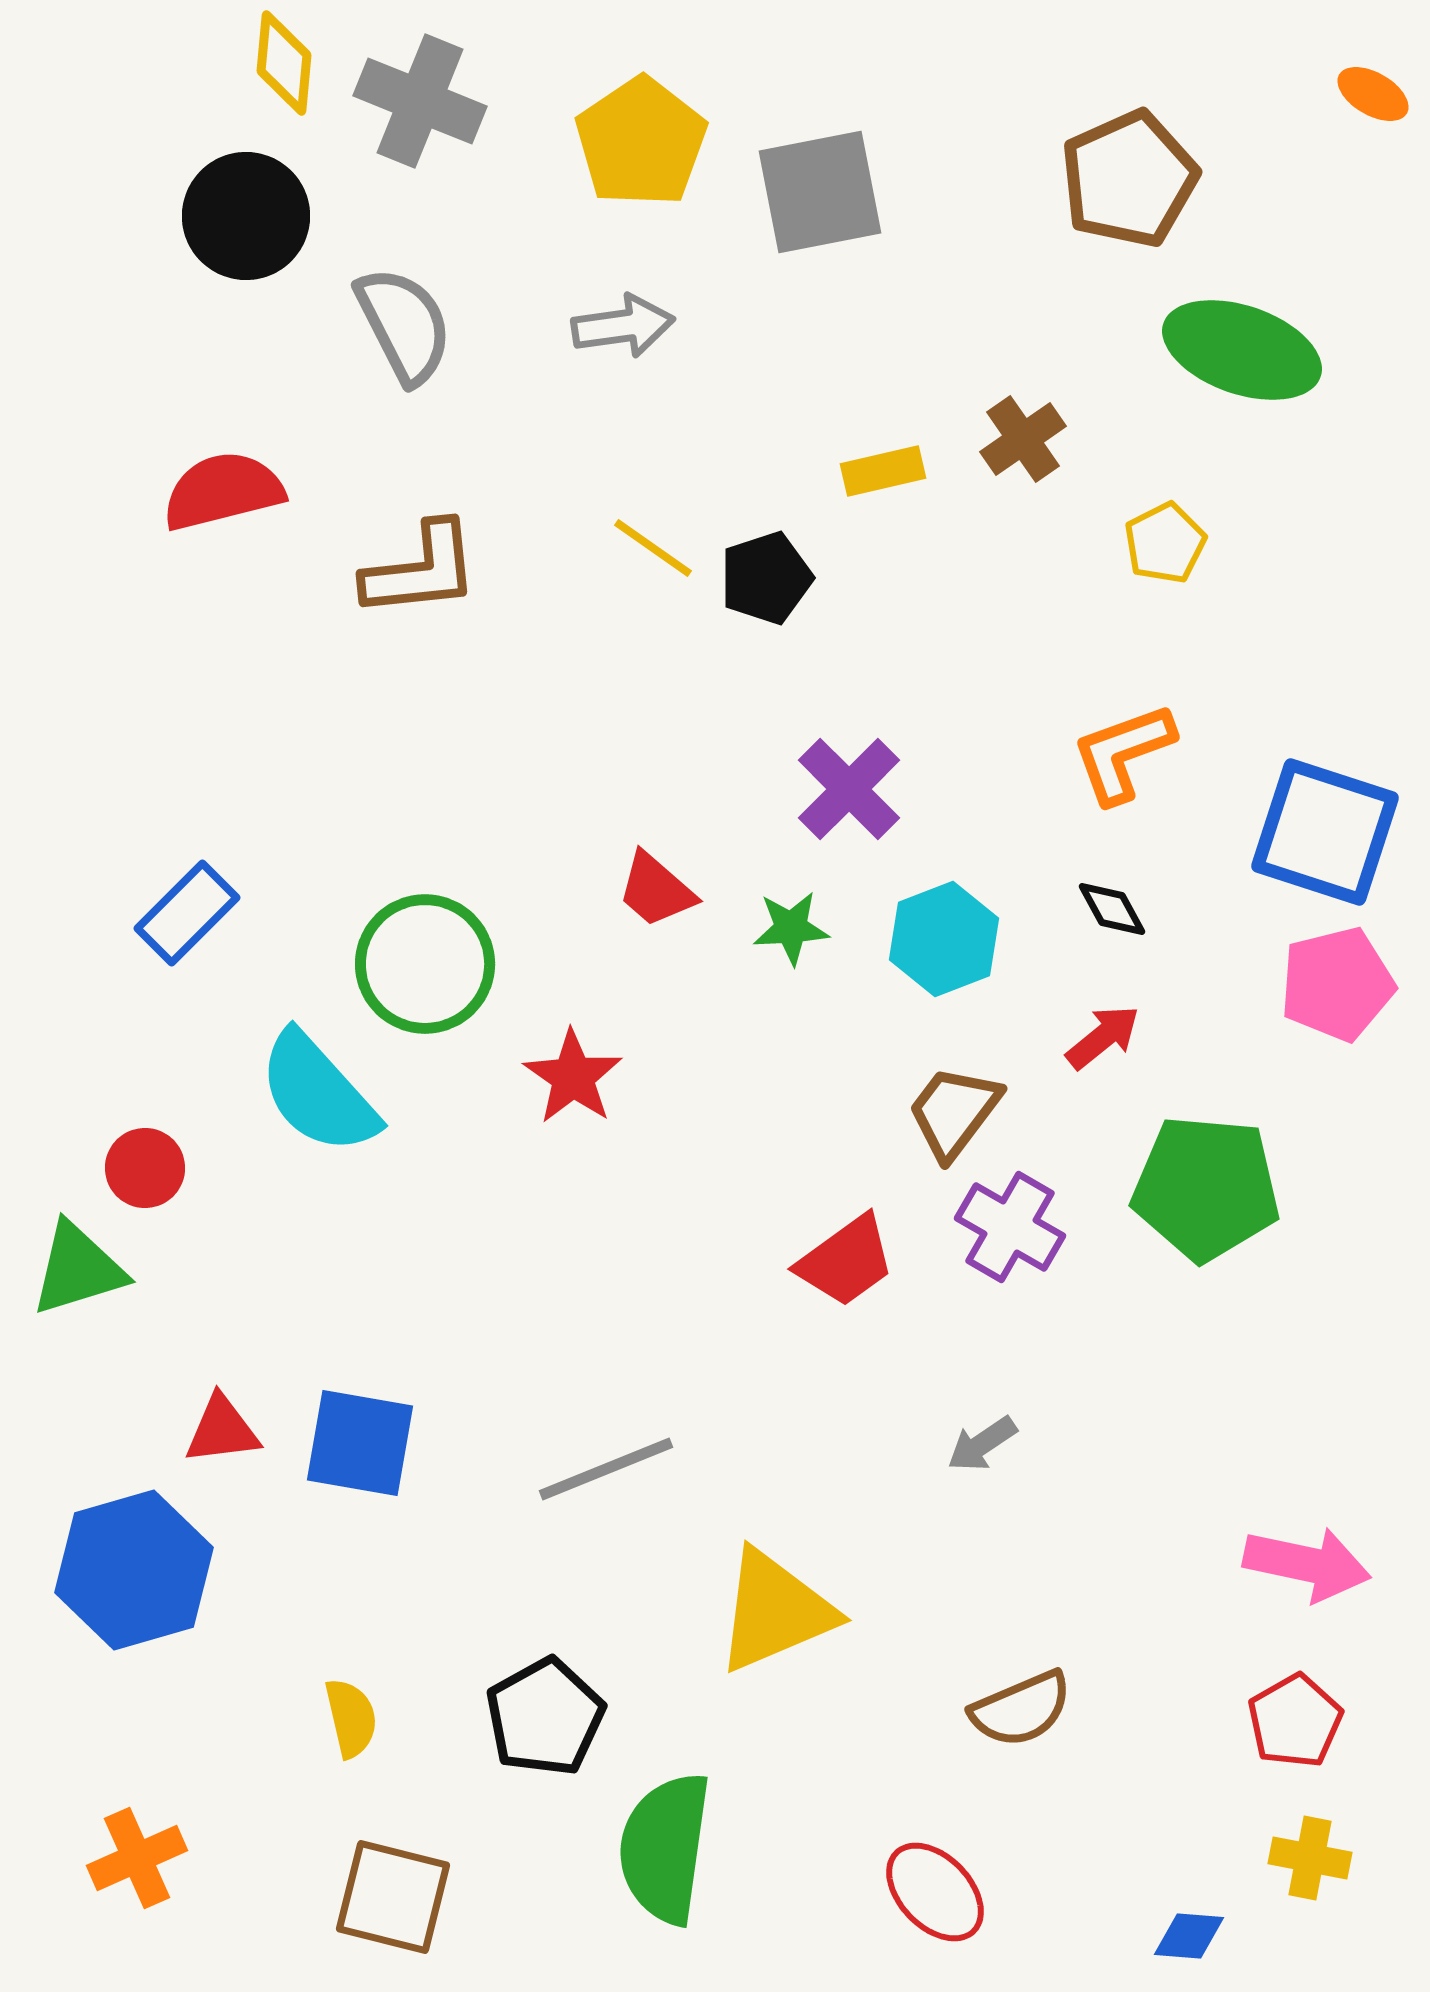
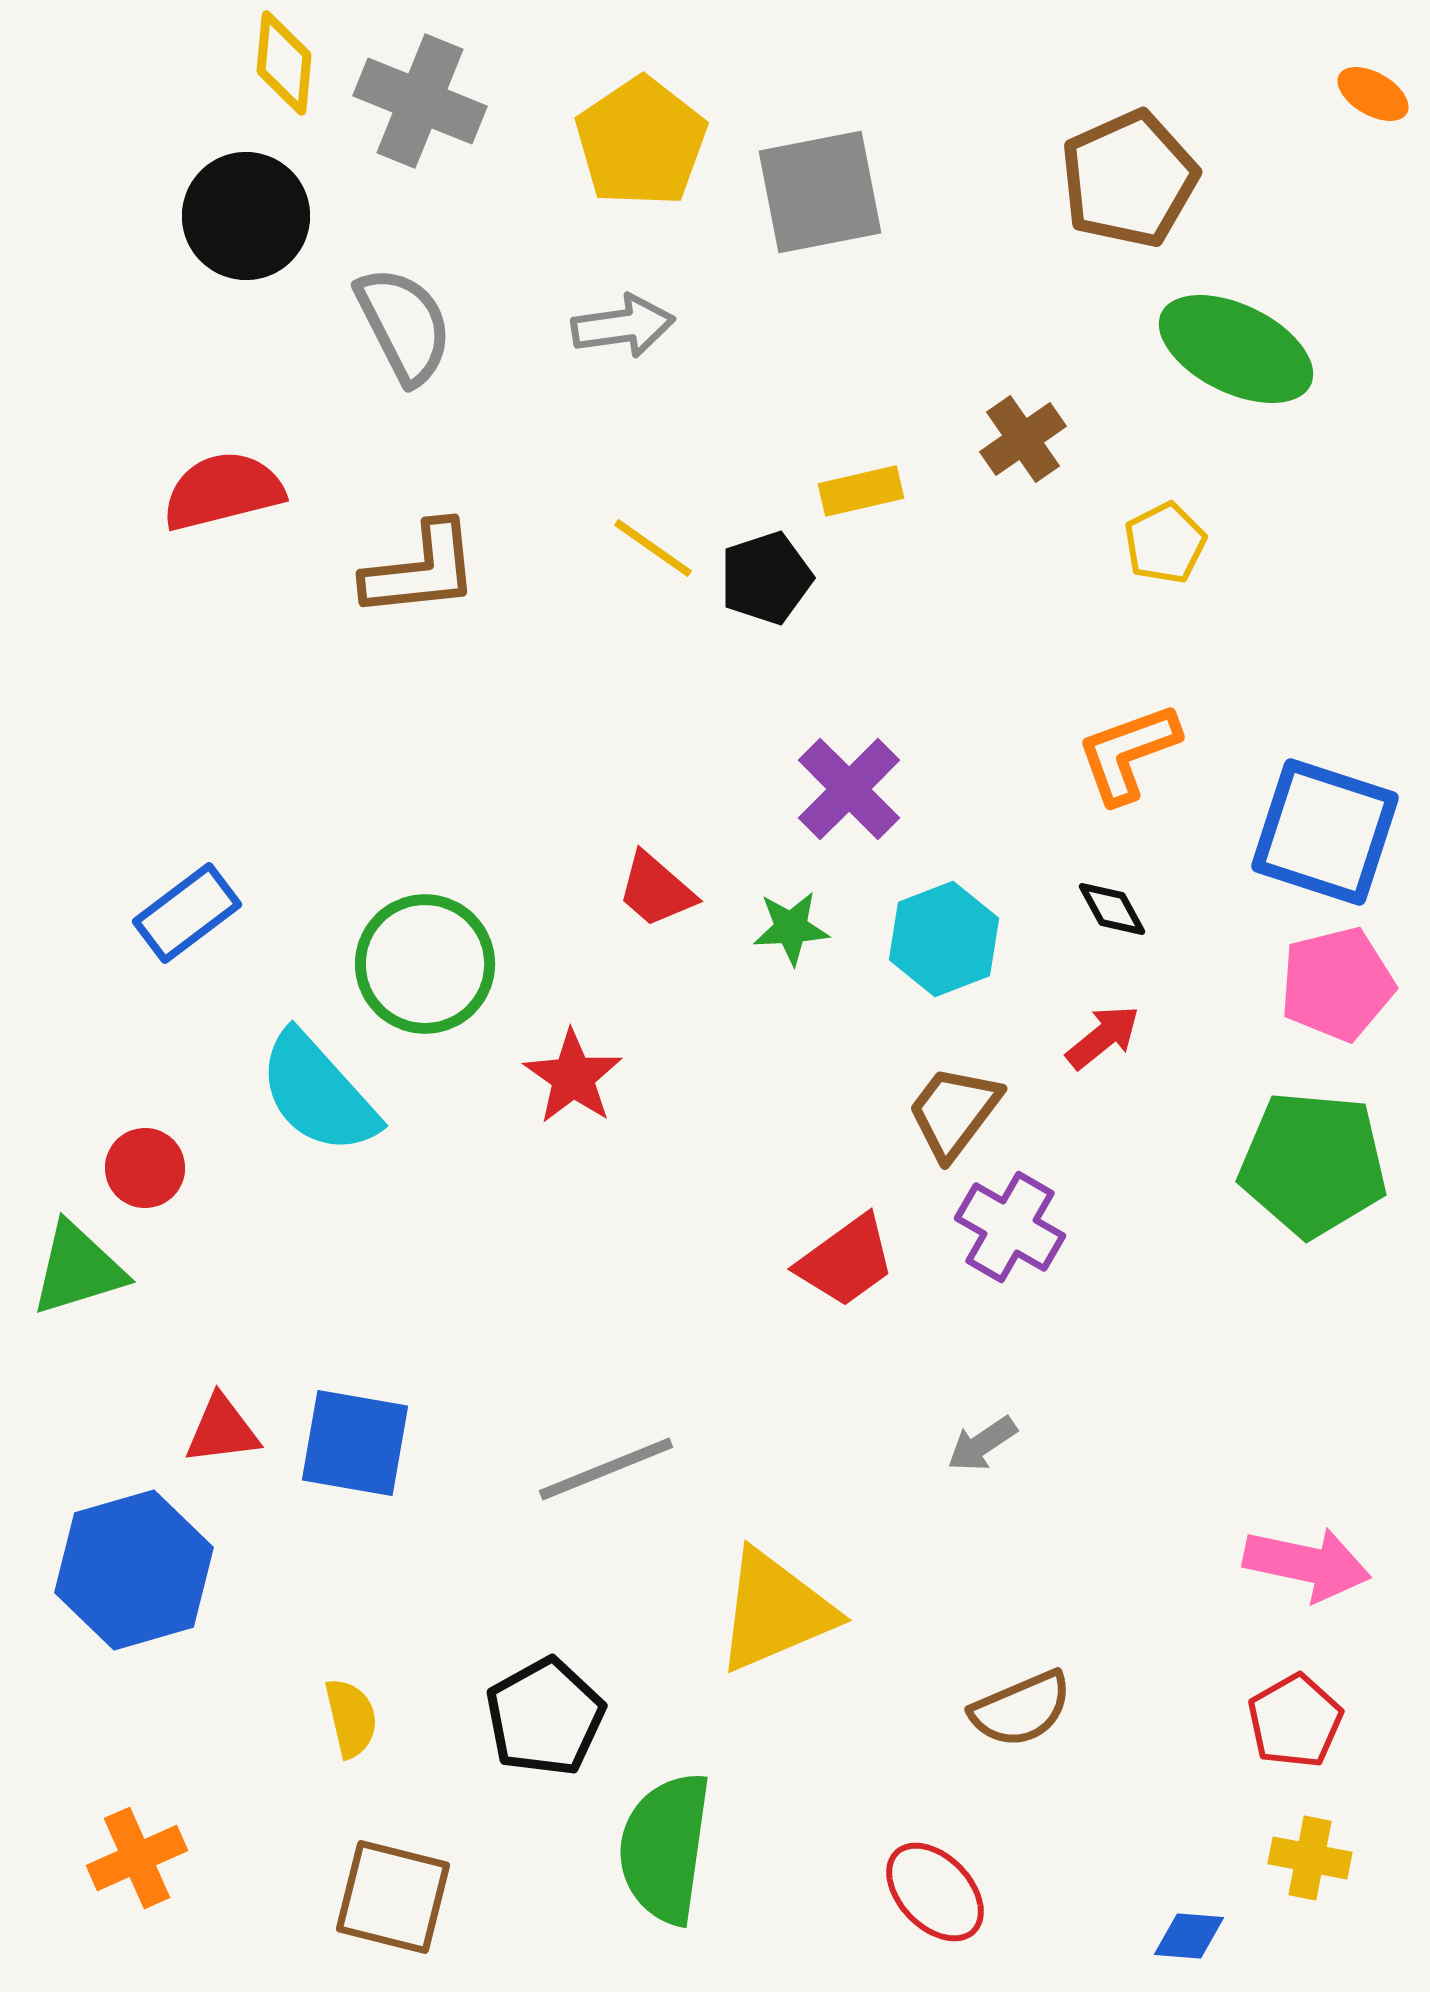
green ellipse at (1242, 350): moved 6 px left, 1 px up; rotated 7 degrees clockwise
yellow rectangle at (883, 471): moved 22 px left, 20 px down
orange L-shape at (1123, 753): moved 5 px right
blue rectangle at (187, 913): rotated 8 degrees clockwise
green pentagon at (1206, 1188): moved 107 px right, 24 px up
blue square at (360, 1443): moved 5 px left
